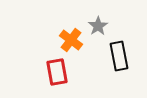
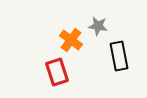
gray star: rotated 30 degrees counterclockwise
red rectangle: rotated 8 degrees counterclockwise
